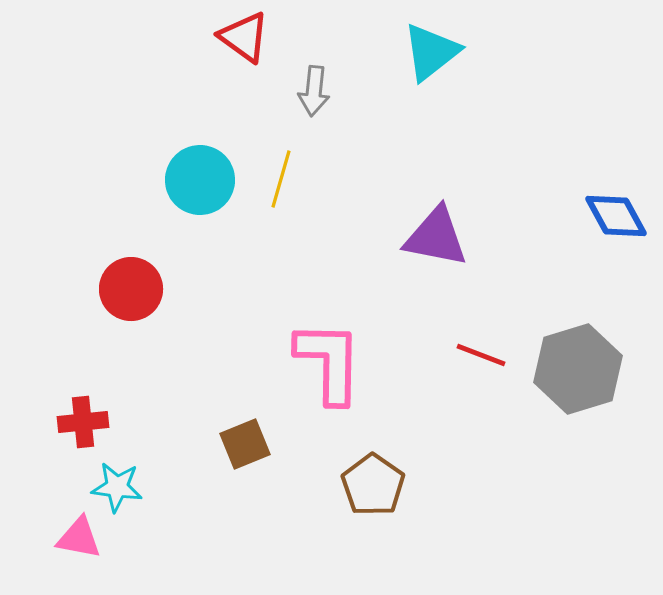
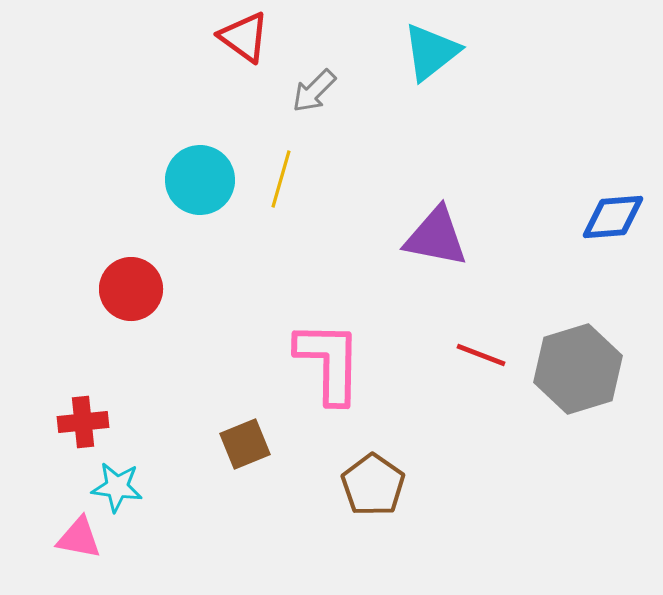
gray arrow: rotated 39 degrees clockwise
blue diamond: moved 3 px left, 1 px down; rotated 66 degrees counterclockwise
